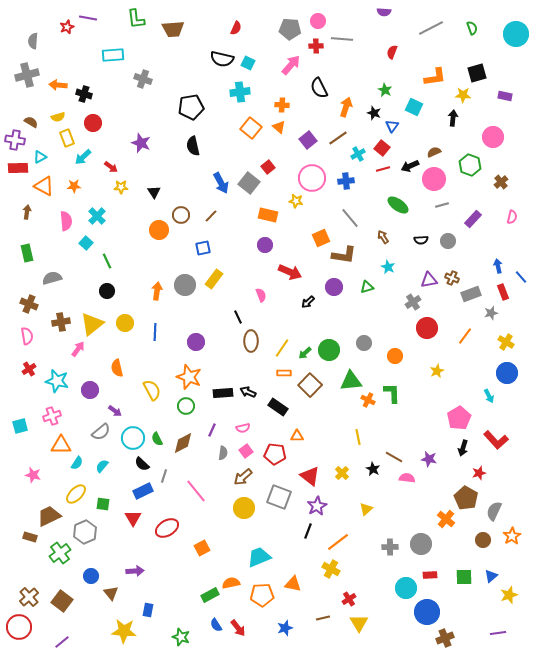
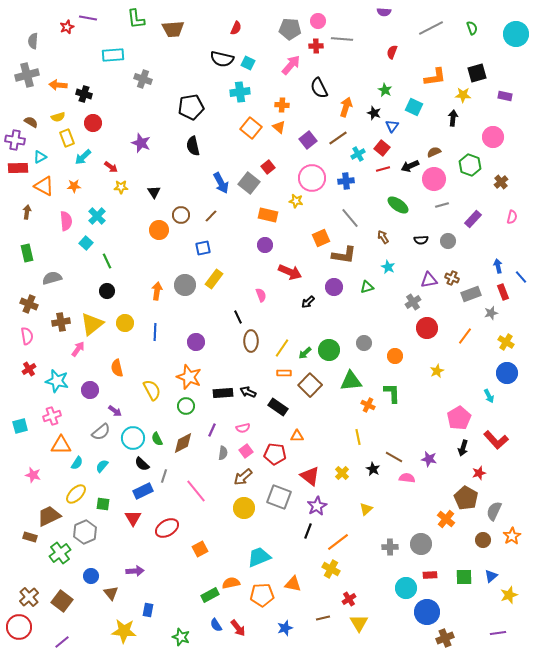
orange cross at (368, 400): moved 5 px down
orange square at (202, 548): moved 2 px left, 1 px down
